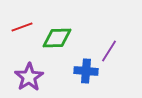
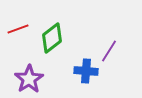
red line: moved 4 px left, 2 px down
green diamond: moved 5 px left; rotated 36 degrees counterclockwise
purple star: moved 2 px down
